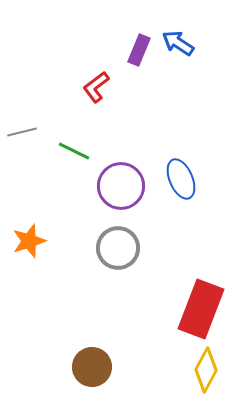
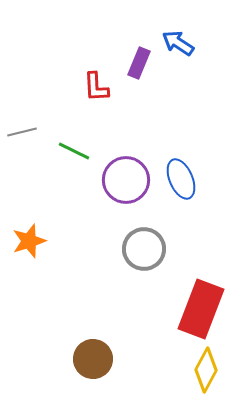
purple rectangle: moved 13 px down
red L-shape: rotated 56 degrees counterclockwise
purple circle: moved 5 px right, 6 px up
gray circle: moved 26 px right, 1 px down
brown circle: moved 1 px right, 8 px up
